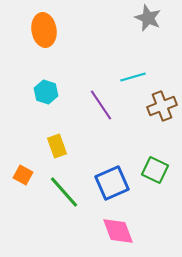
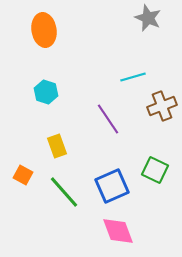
purple line: moved 7 px right, 14 px down
blue square: moved 3 px down
